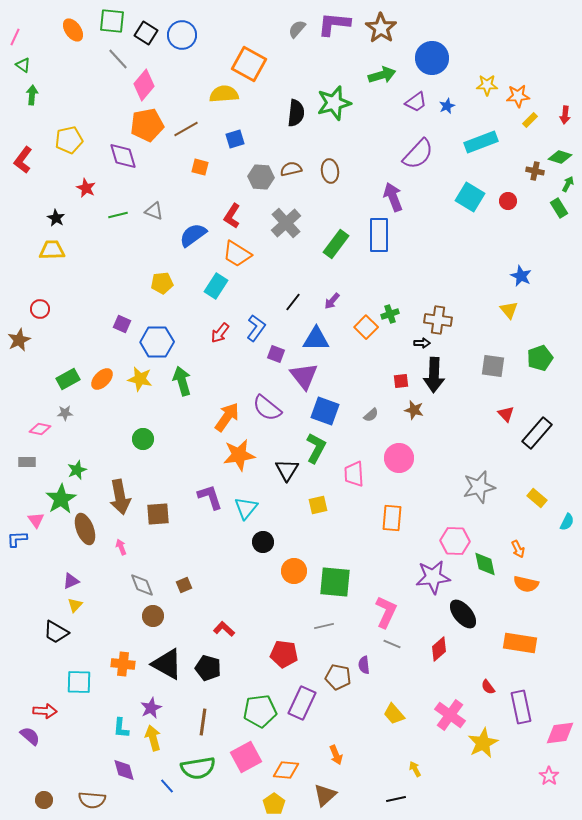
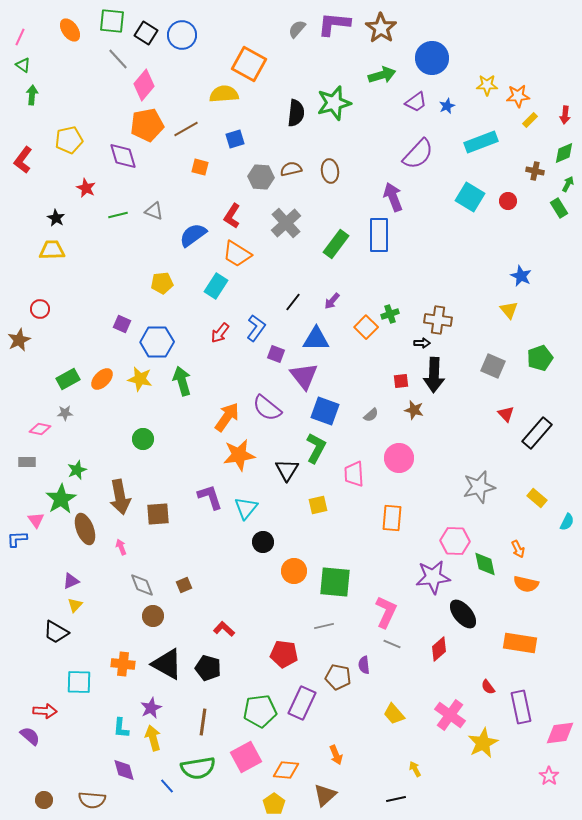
orange ellipse at (73, 30): moved 3 px left
pink line at (15, 37): moved 5 px right
green diamond at (560, 157): moved 4 px right, 4 px up; rotated 40 degrees counterclockwise
gray square at (493, 366): rotated 15 degrees clockwise
